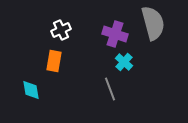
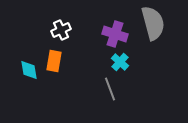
cyan cross: moved 4 px left
cyan diamond: moved 2 px left, 20 px up
